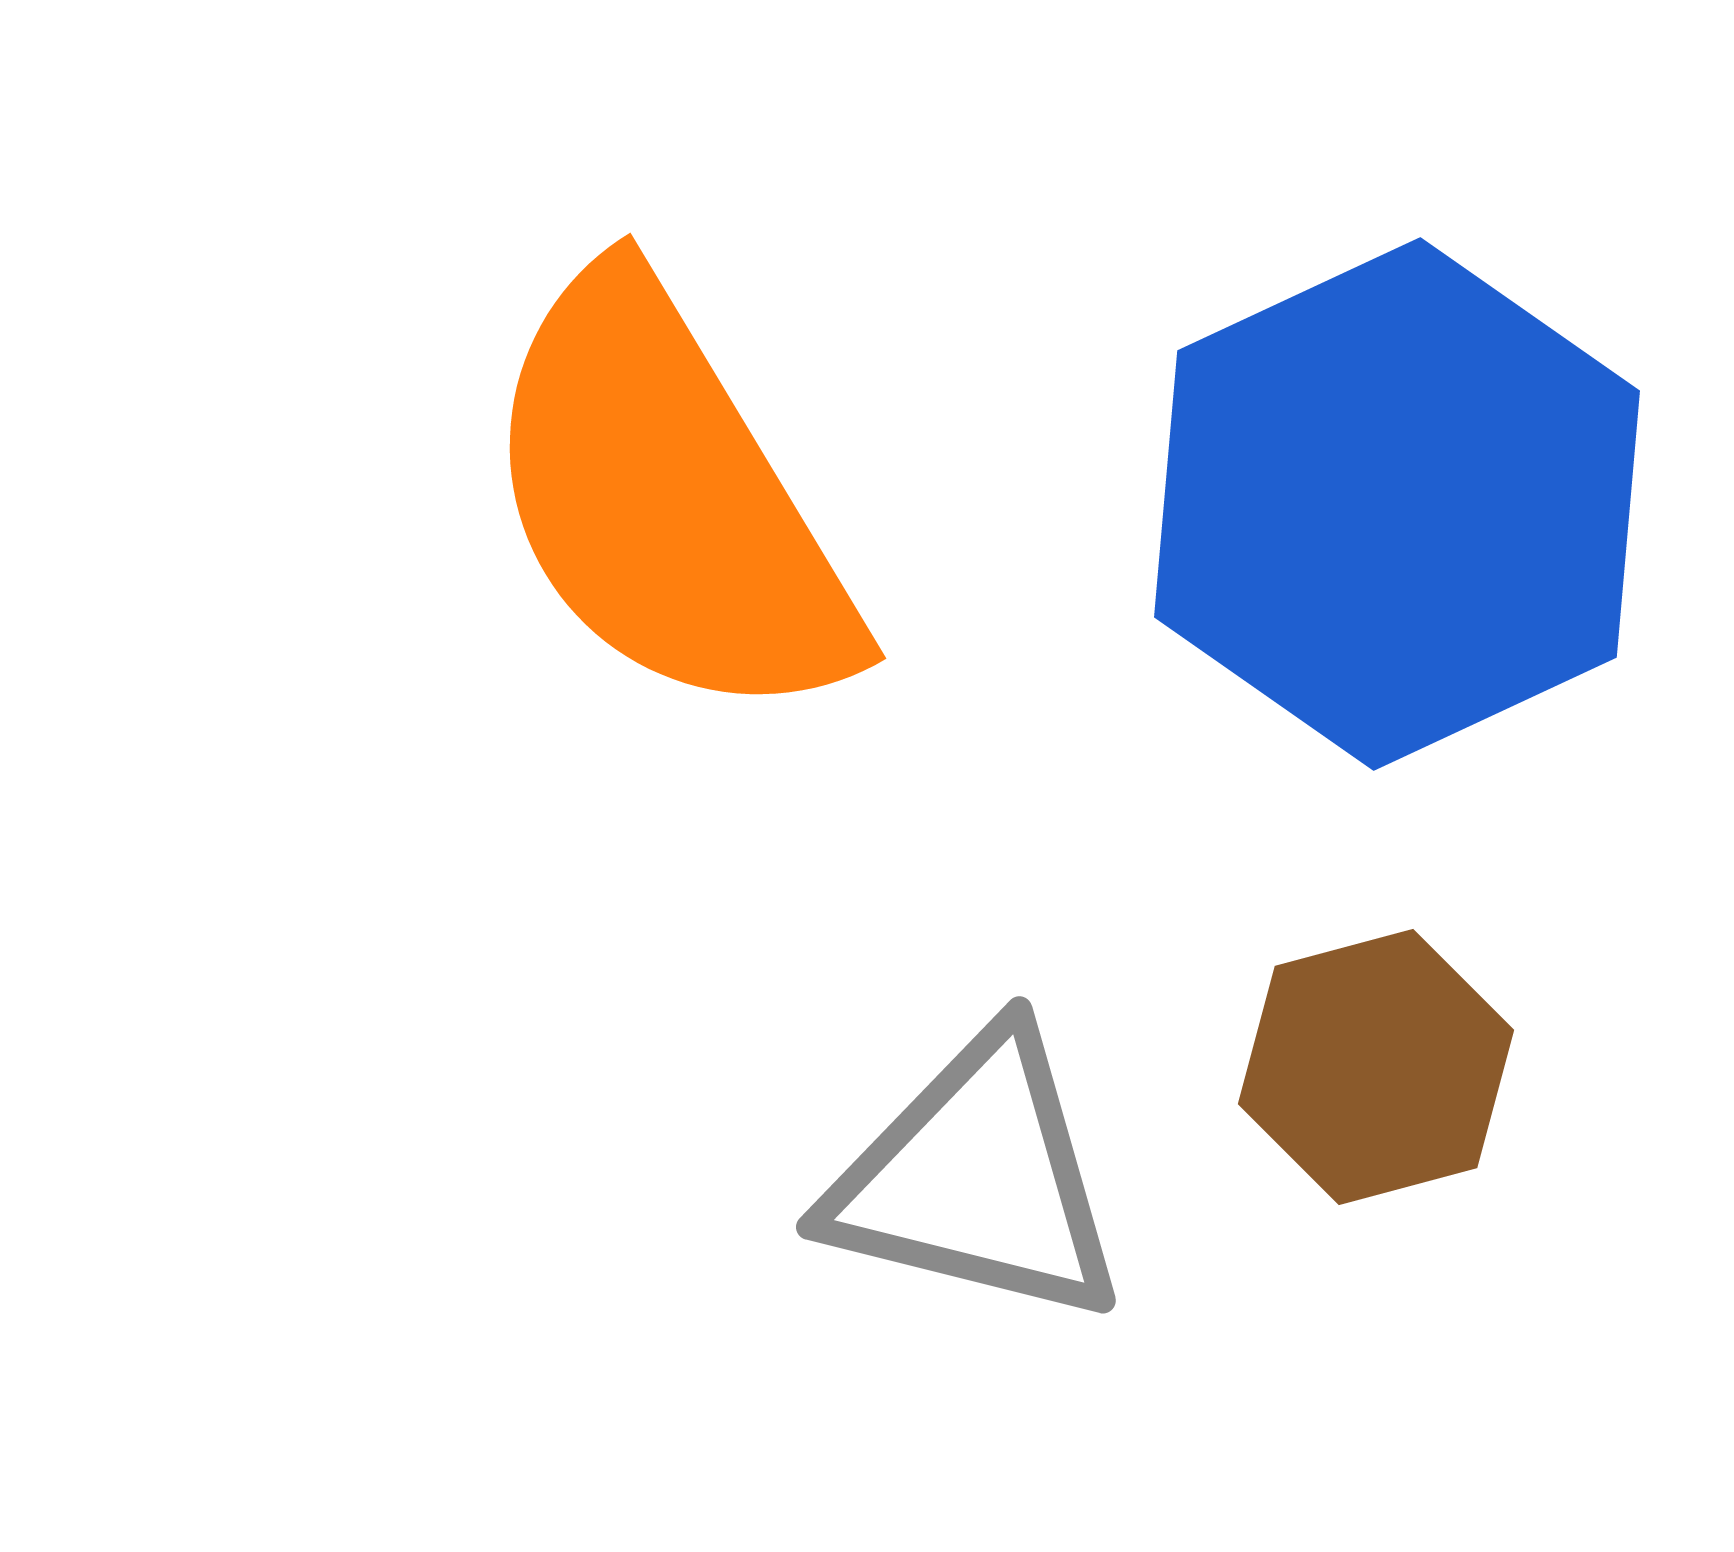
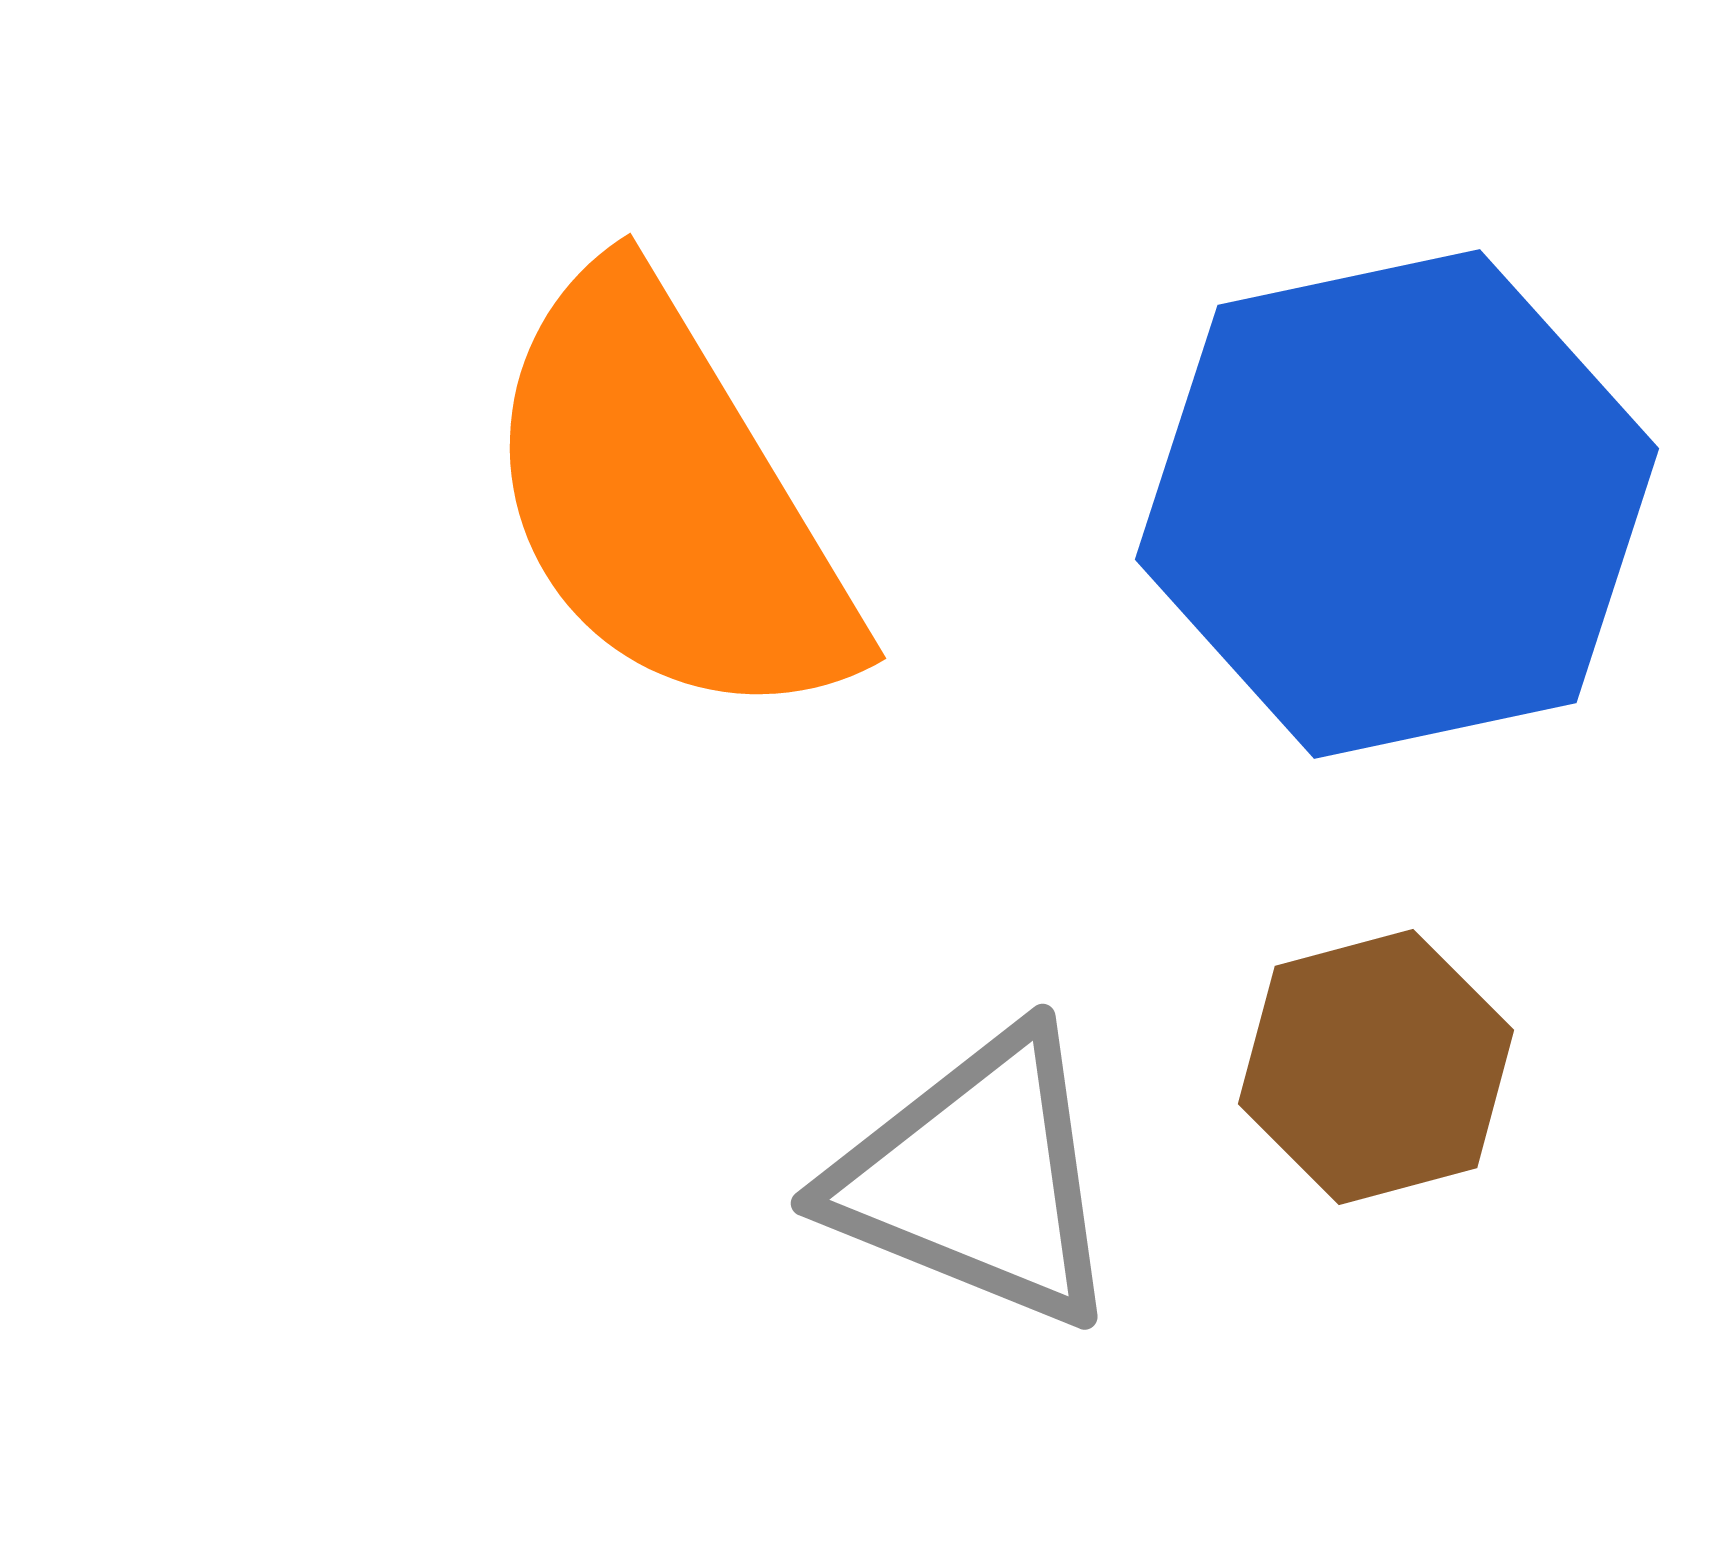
blue hexagon: rotated 13 degrees clockwise
gray triangle: rotated 8 degrees clockwise
